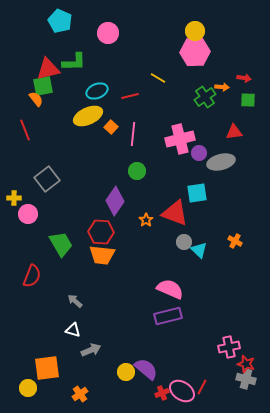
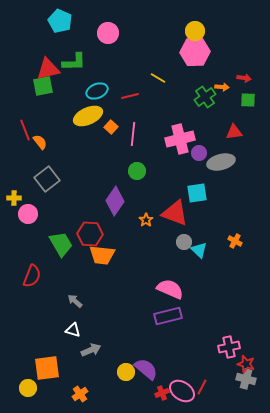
orange semicircle at (36, 99): moved 4 px right, 43 px down
red hexagon at (101, 232): moved 11 px left, 2 px down
